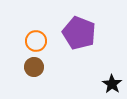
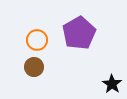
purple pentagon: rotated 20 degrees clockwise
orange circle: moved 1 px right, 1 px up
